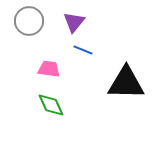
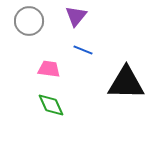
purple triangle: moved 2 px right, 6 px up
